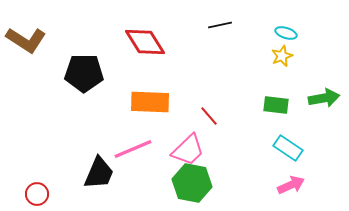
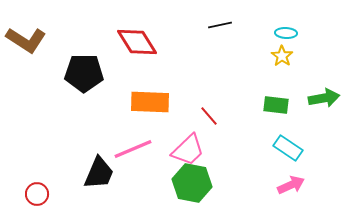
cyan ellipse: rotated 15 degrees counterclockwise
red diamond: moved 8 px left
yellow star: rotated 15 degrees counterclockwise
